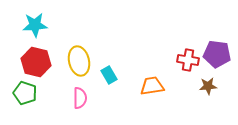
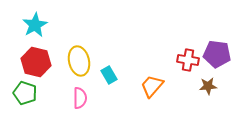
cyan star: rotated 25 degrees counterclockwise
orange trapezoid: rotated 40 degrees counterclockwise
